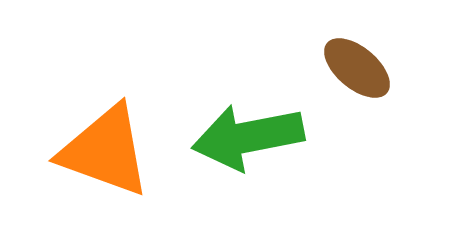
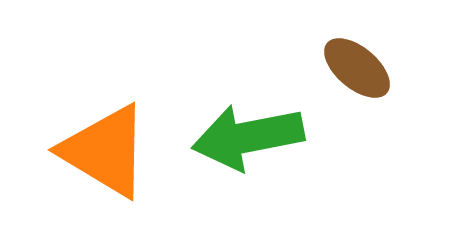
orange triangle: rotated 11 degrees clockwise
